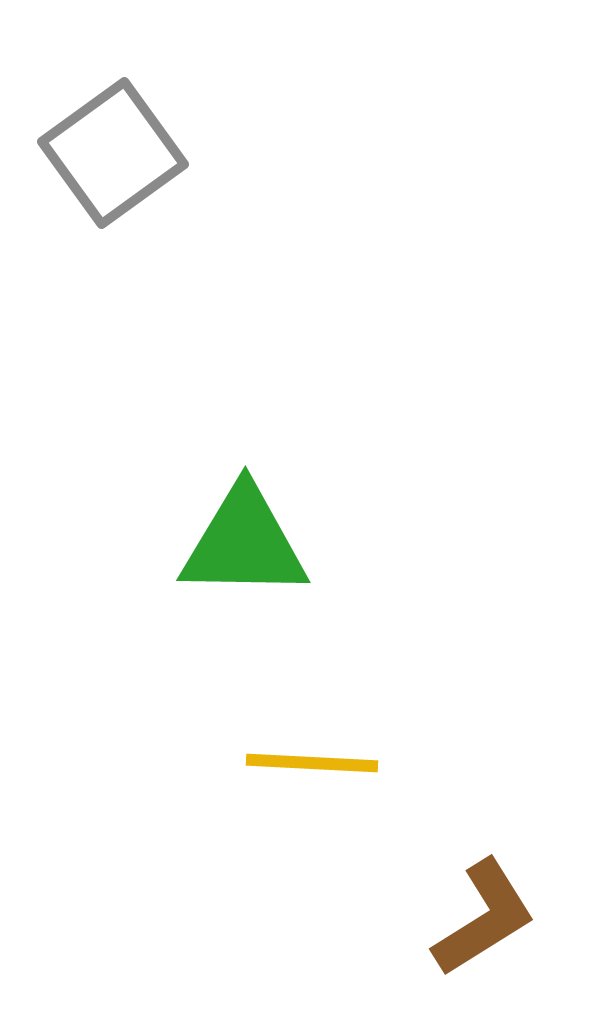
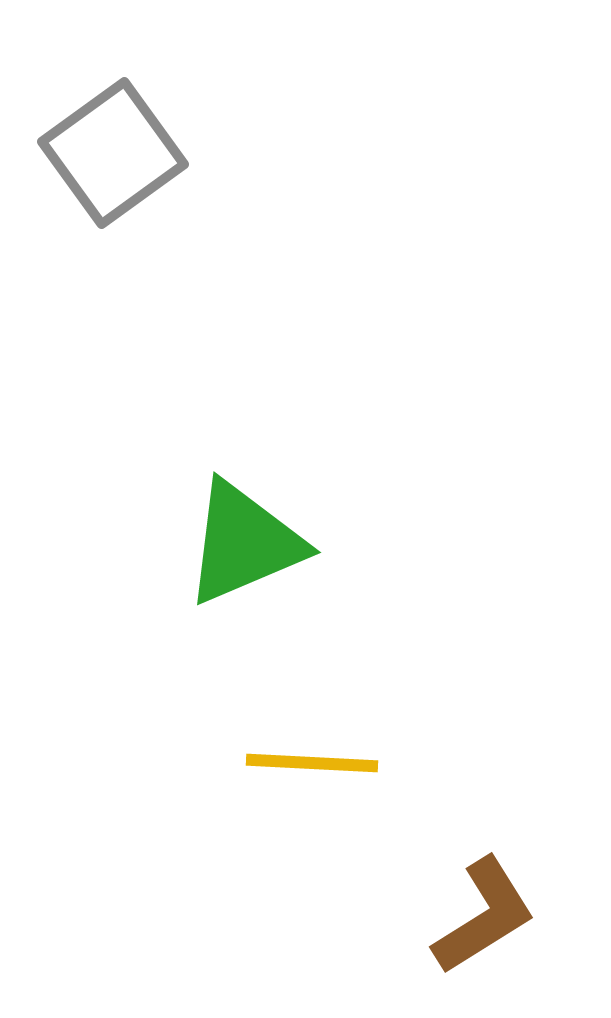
green triangle: rotated 24 degrees counterclockwise
brown L-shape: moved 2 px up
